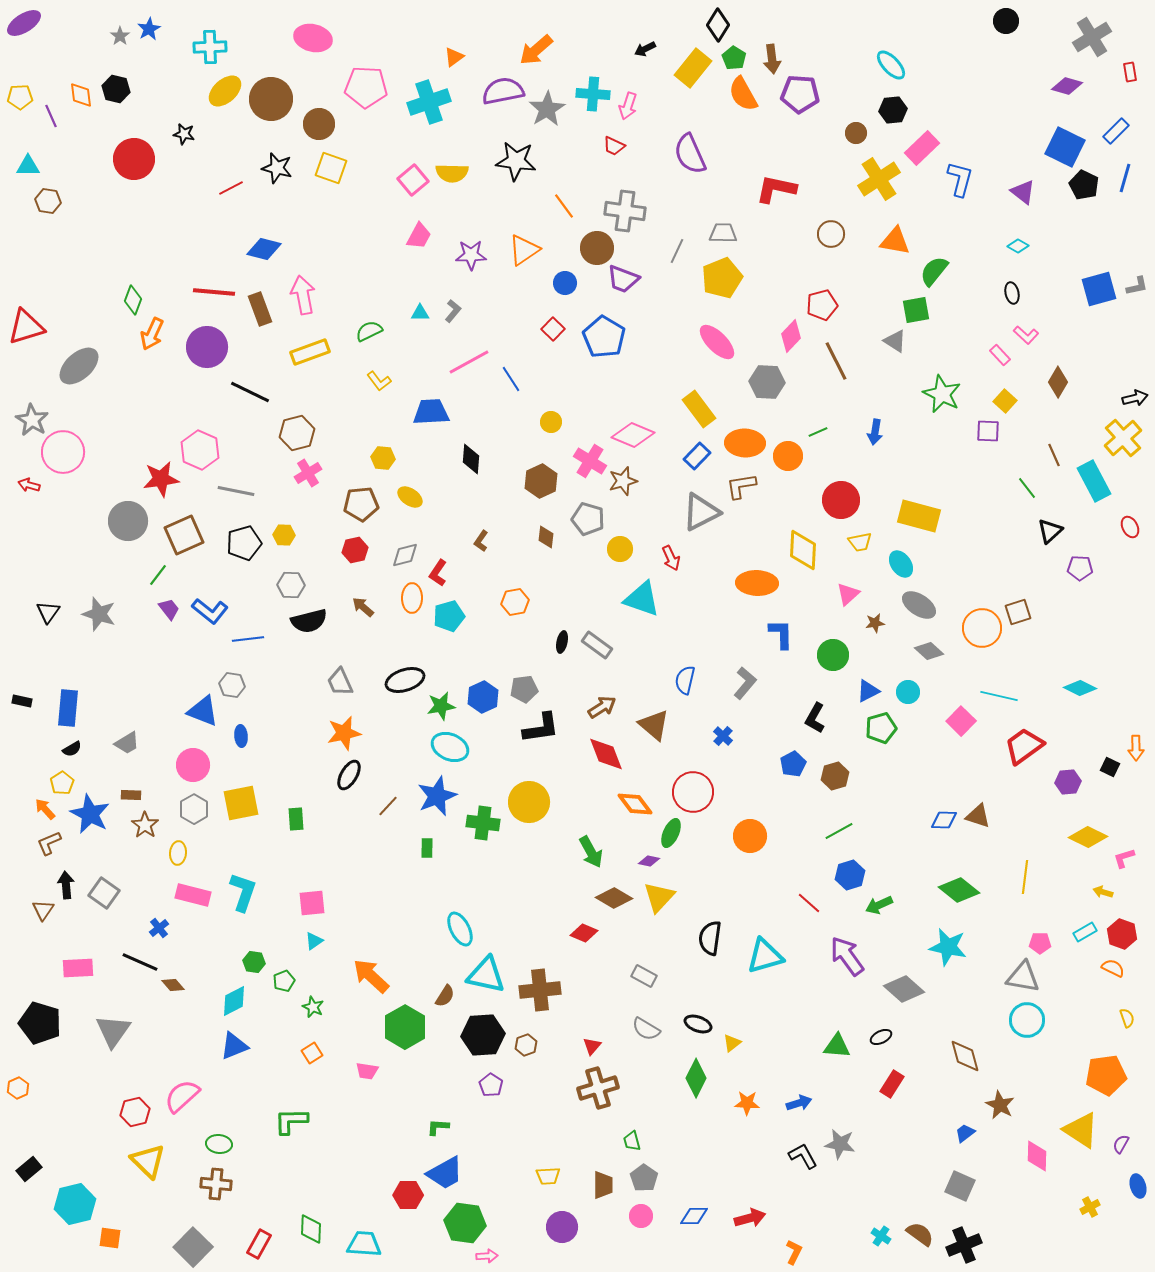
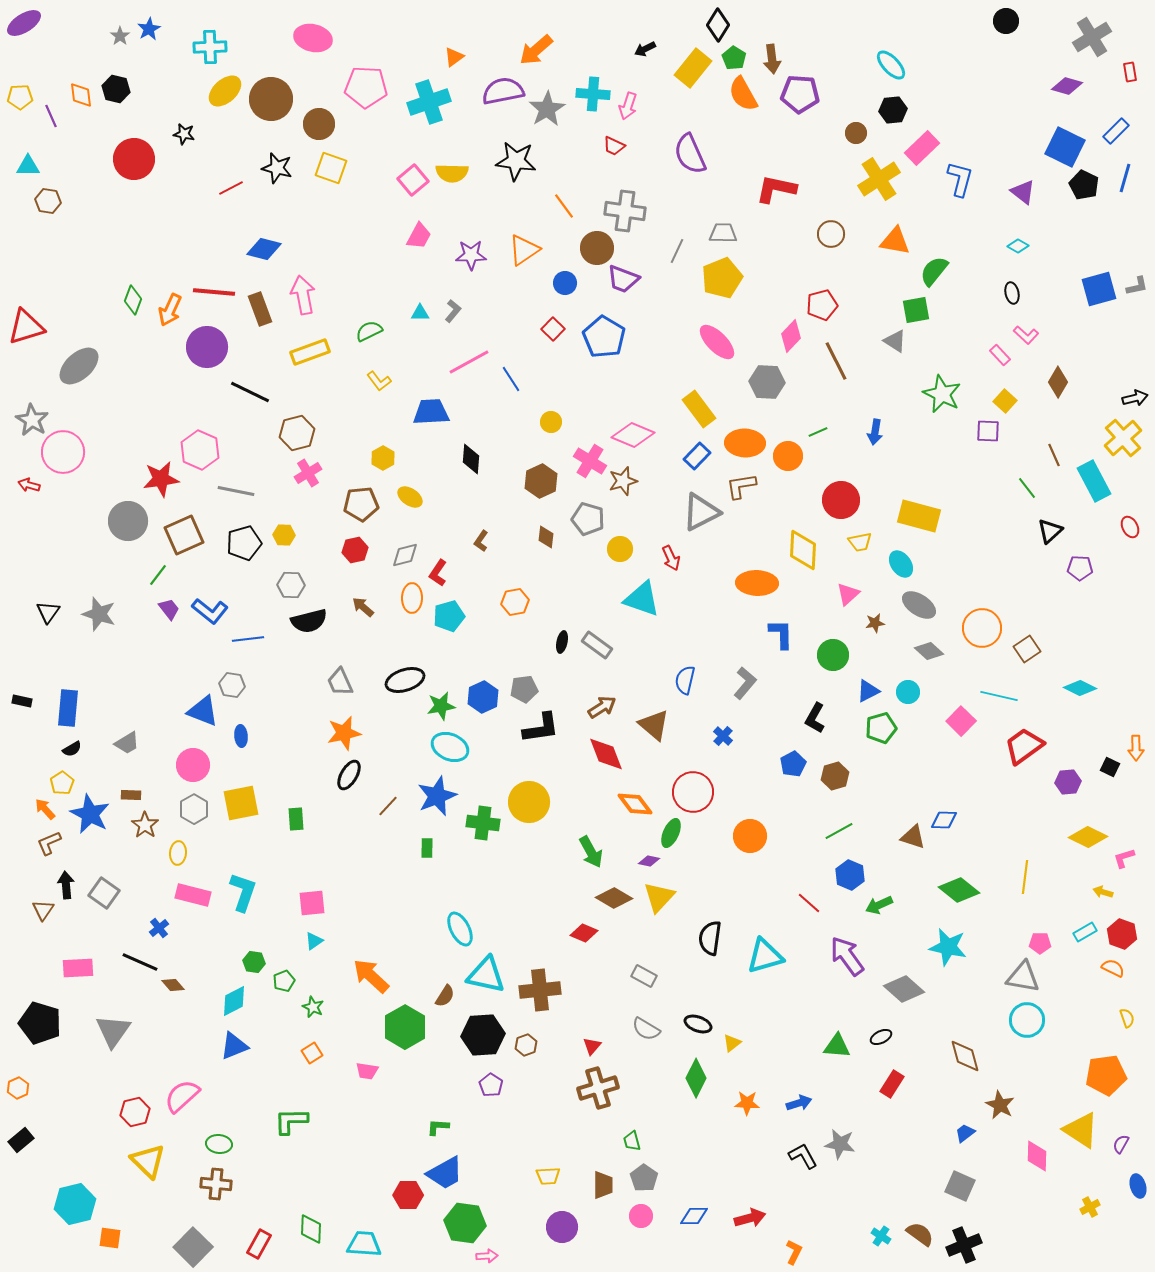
orange arrow at (152, 334): moved 18 px right, 24 px up
yellow hexagon at (383, 458): rotated 25 degrees clockwise
brown square at (1018, 612): moved 9 px right, 37 px down; rotated 16 degrees counterclockwise
brown triangle at (978, 816): moved 65 px left, 21 px down
blue hexagon at (850, 875): rotated 20 degrees counterclockwise
black rectangle at (29, 1169): moved 8 px left, 29 px up
